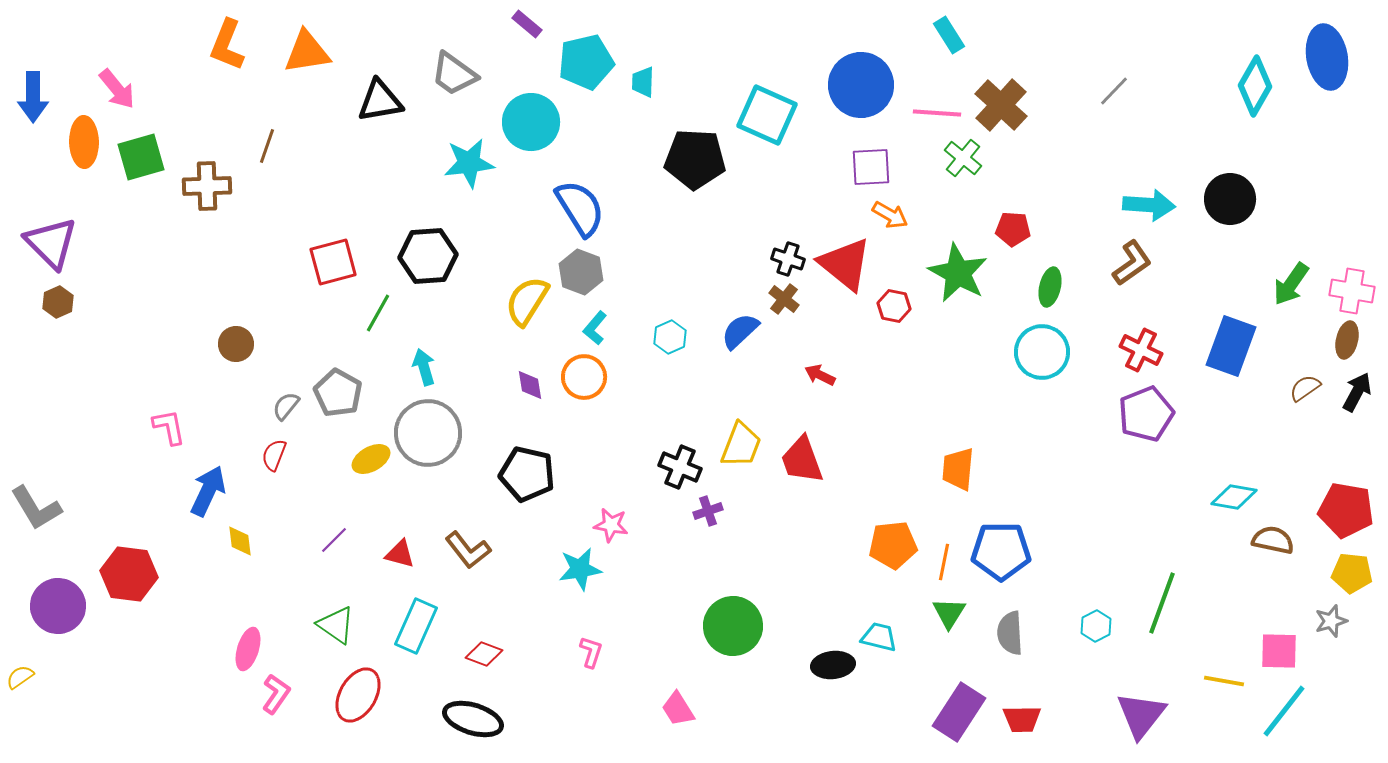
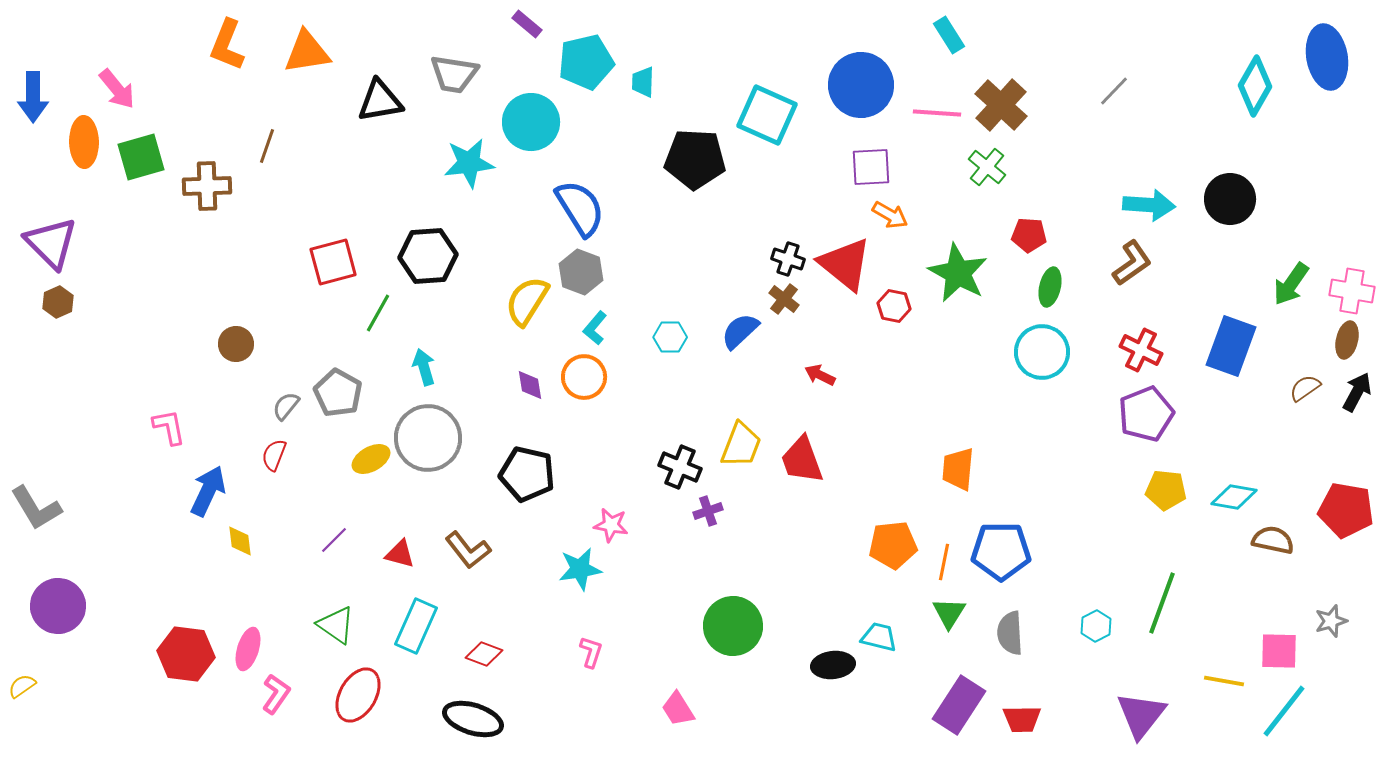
gray trapezoid at (454, 74): rotated 27 degrees counterclockwise
green cross at (963, 158): moved 24 px right, 9 px down
red pentagon at (1013, 229): moved 16 px right, 6 px down
cyan hexagon at (670, 337): rotated 24 degrees clockwise
gray circle at (428, 433): moved 5 px down
yellow pentagon at (1352, 573): moved 186 px left, 83 px up
red hexagon at (129, 574): moved 57 px right, 80 px down
yellow semicircle at (20, 677): moved 2 px right, 9 px down
purple rectangle at (959, 712): moved 7 px up
